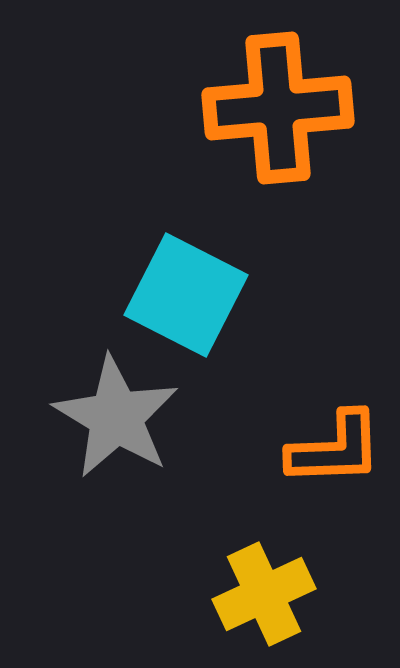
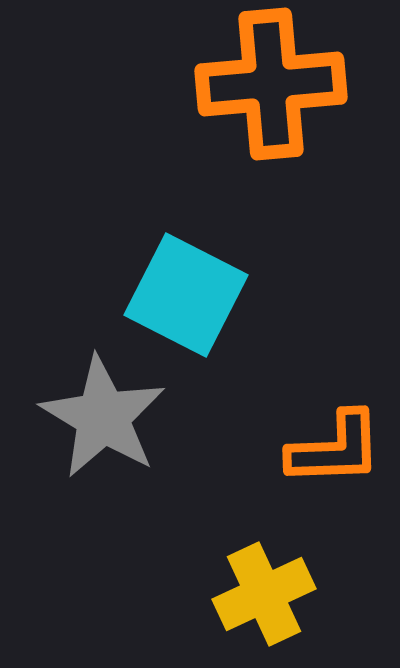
orange cross: moved 7 px left, 24 px up
gray star: moved 13 px left
